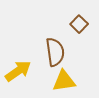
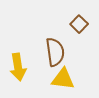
yellow arrow: moved 4 px up; rotated 116 degrees clockwise
yellow triangle: moved 1 px left, 2 px up; rotated 15 degrees clockwise
